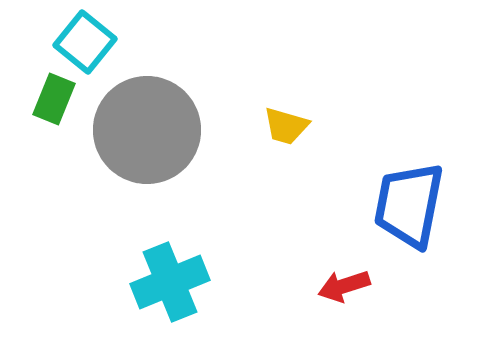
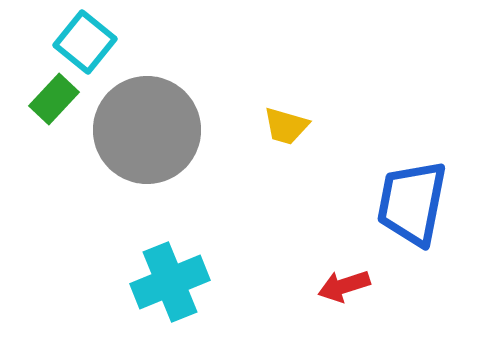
green rectangle: rotated 21 degrees clockwise
blue trapezoid: moved 3 px right, 2 px up
